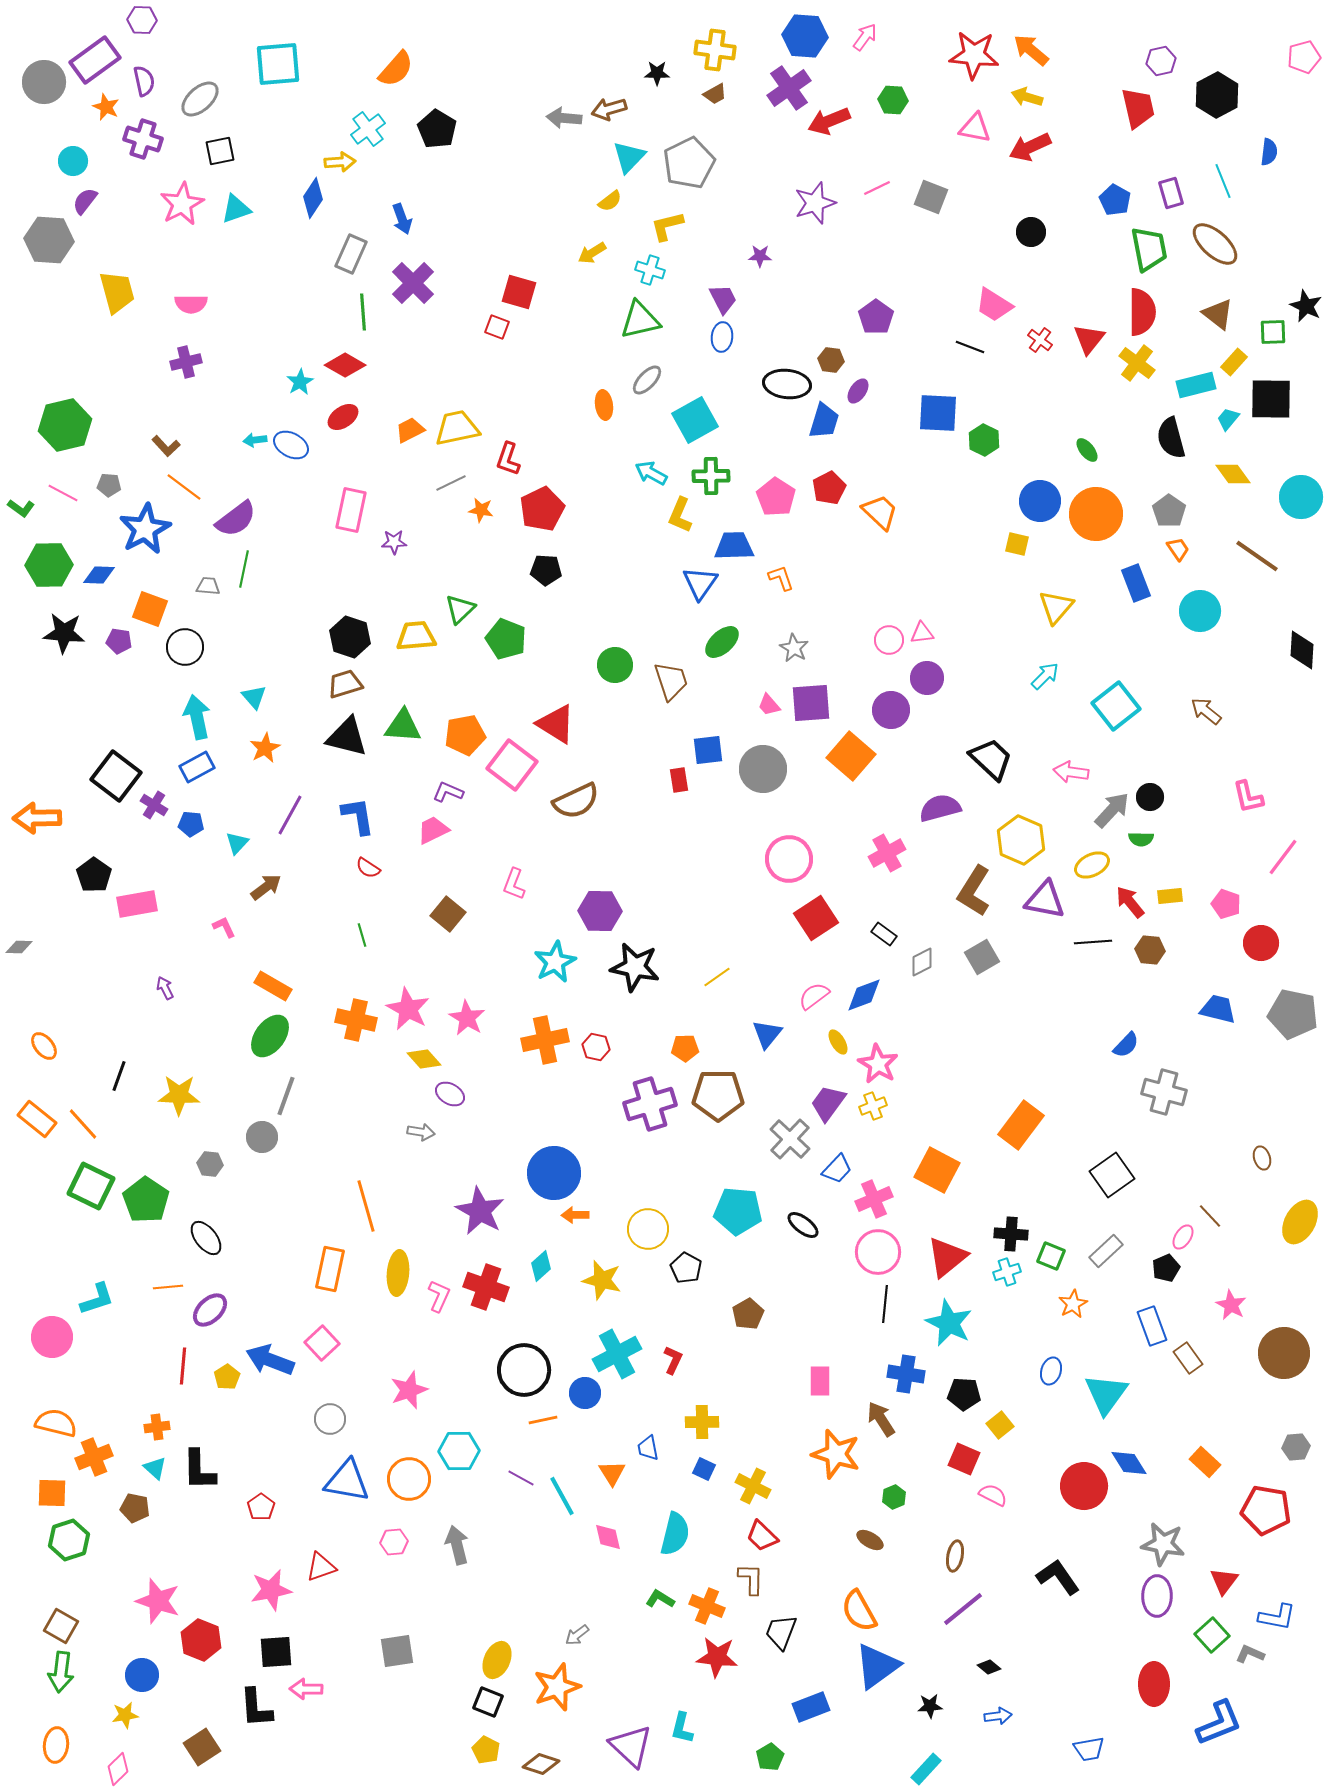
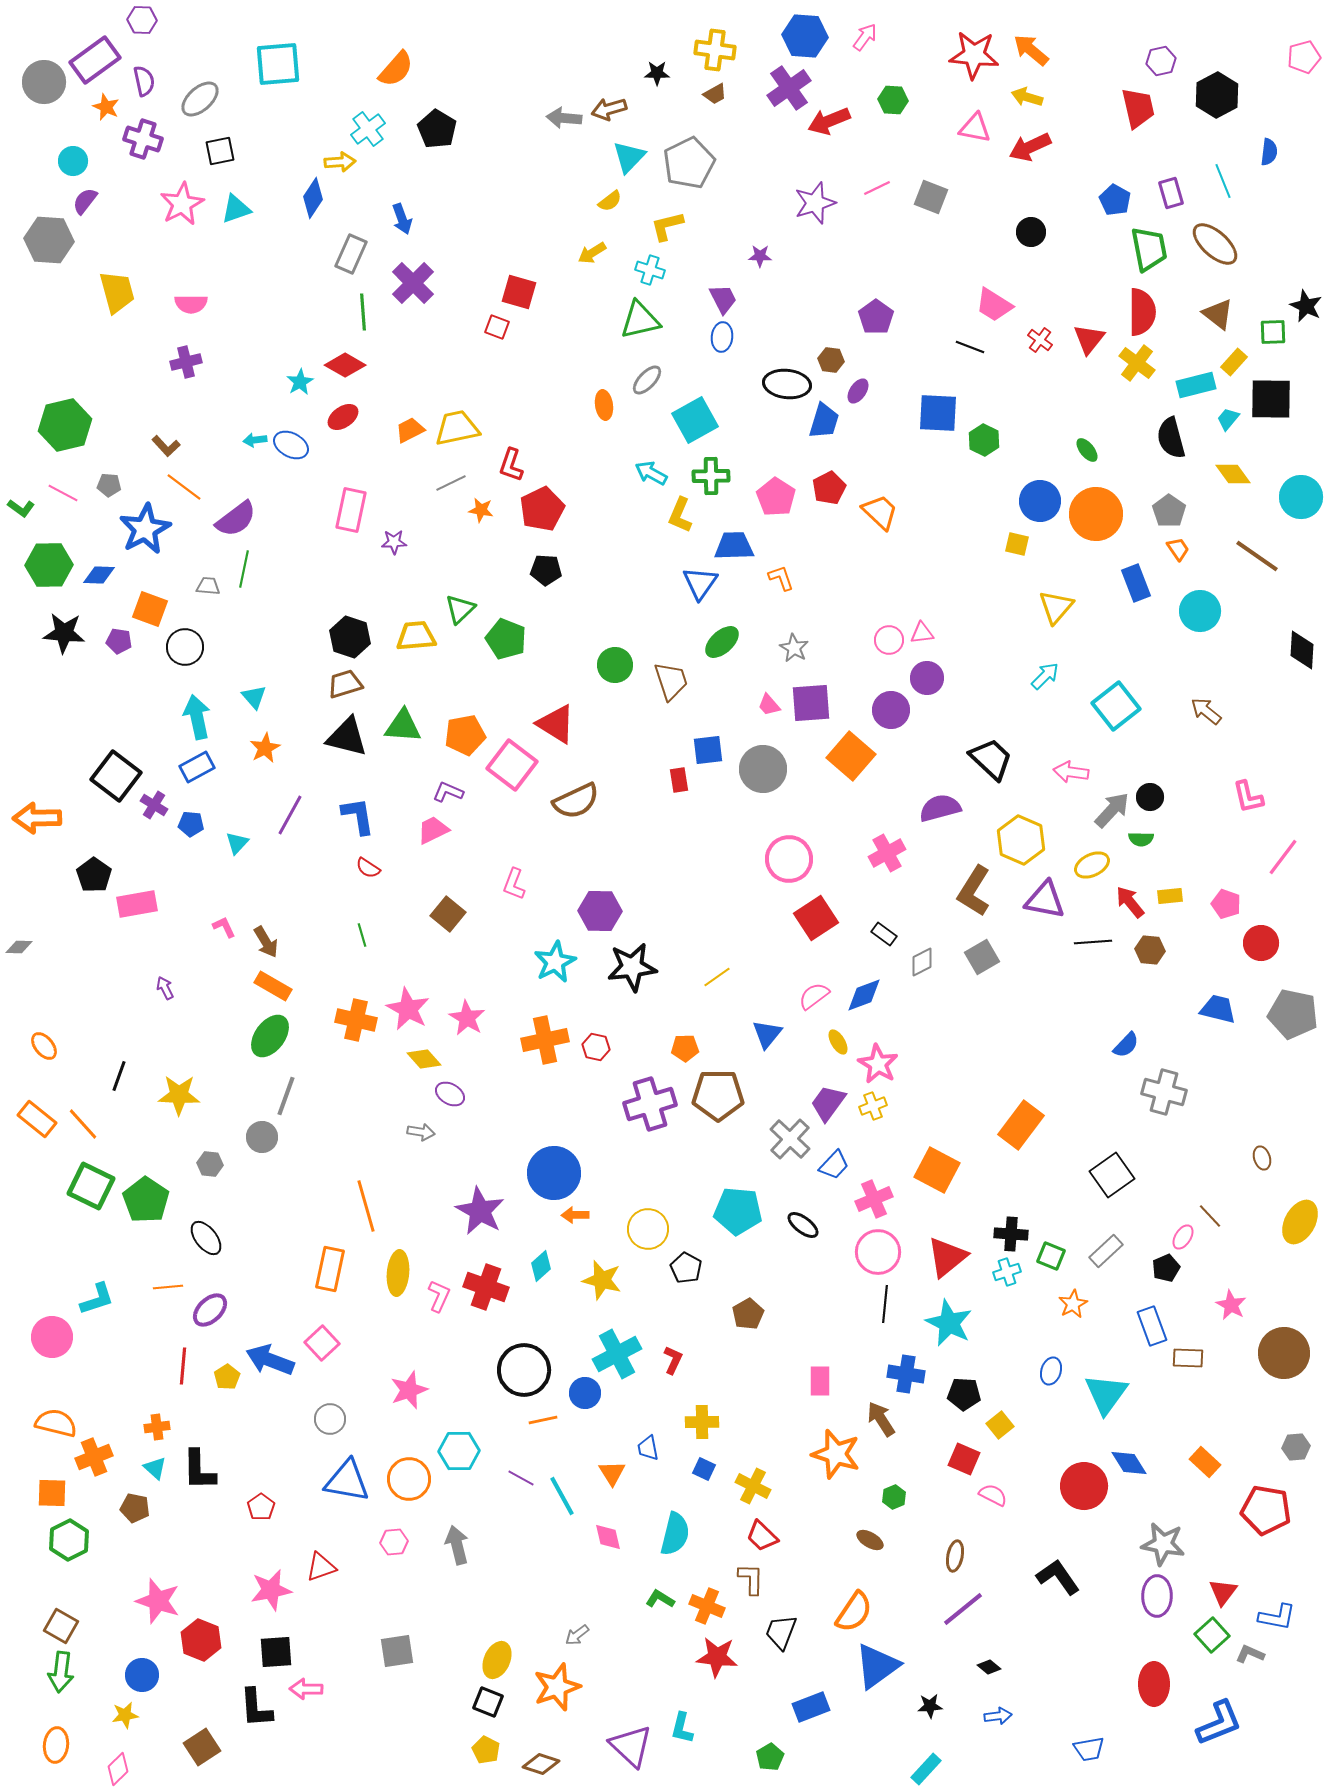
red L-shape at (508, 459): moved 3 px right, 6 px down
brown arrow at (266, 887): moved 55 px down; rotated 96 degrees clockwise
black star at (635, 967): moved 3 px left; rotated 18 degrees counterclockwise
blue trapezoid at (837, 1169): moved 3 px left, 4 px up
brown rectangle at (1188, 1358): rotated 52 degrees counterclockwise
green hexagon at (69, 1540): rotated 9 degrees counterclockwise
red triangle at (1224, 1581): moved 1 px left, 11 px down
orange semicircle at (859, 1611): moved 5 px left, 1 px down; rotated 117 degrees counterclockwise
